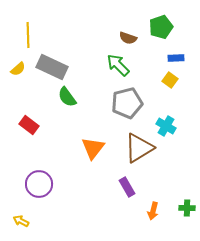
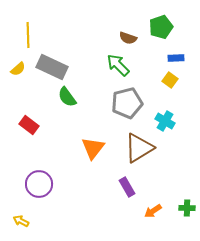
cyan cross: moved 1 px left, 5 px up
orange arrow: rotated 42 degrees clockwise
